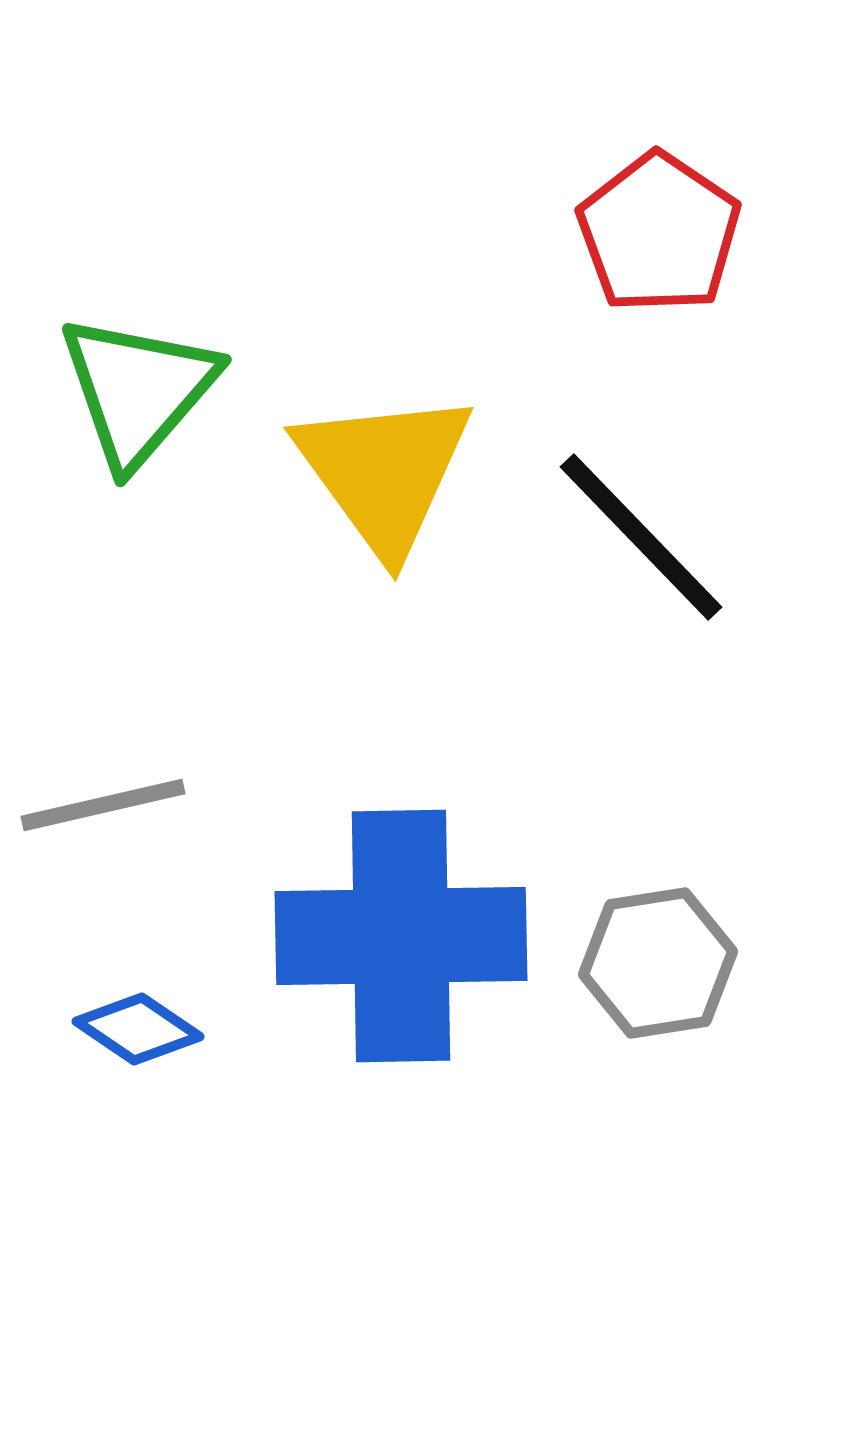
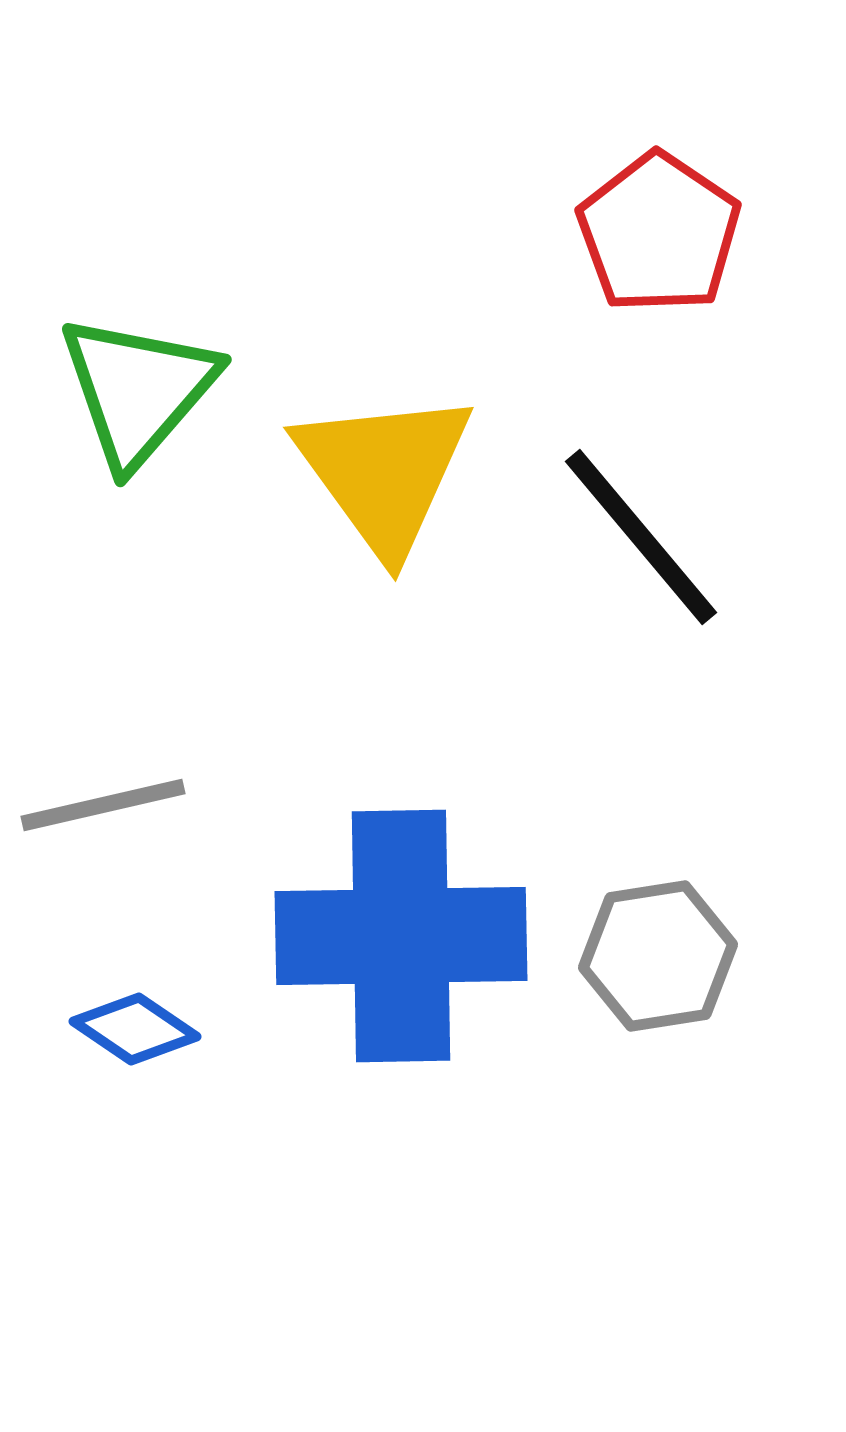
black line: rotated 4 degrees clockwise
gray hexagon: moved 7 px up
blue diamond: moved 3 px left
